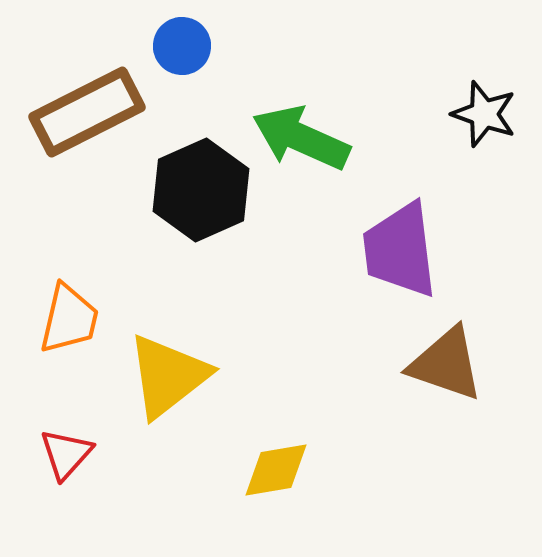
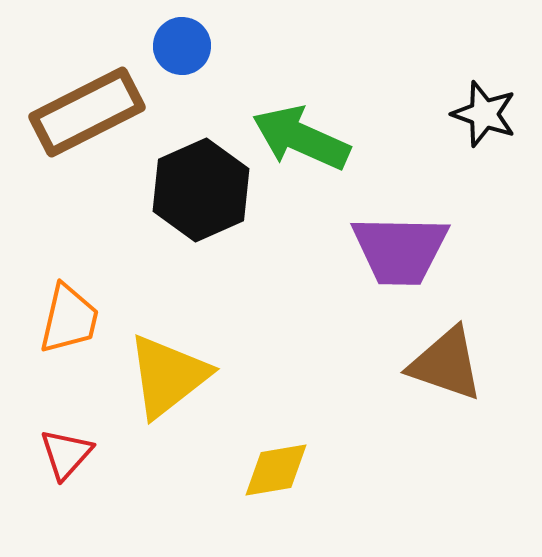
purple trapezoid: rotated 82 degrees counterclockwise
